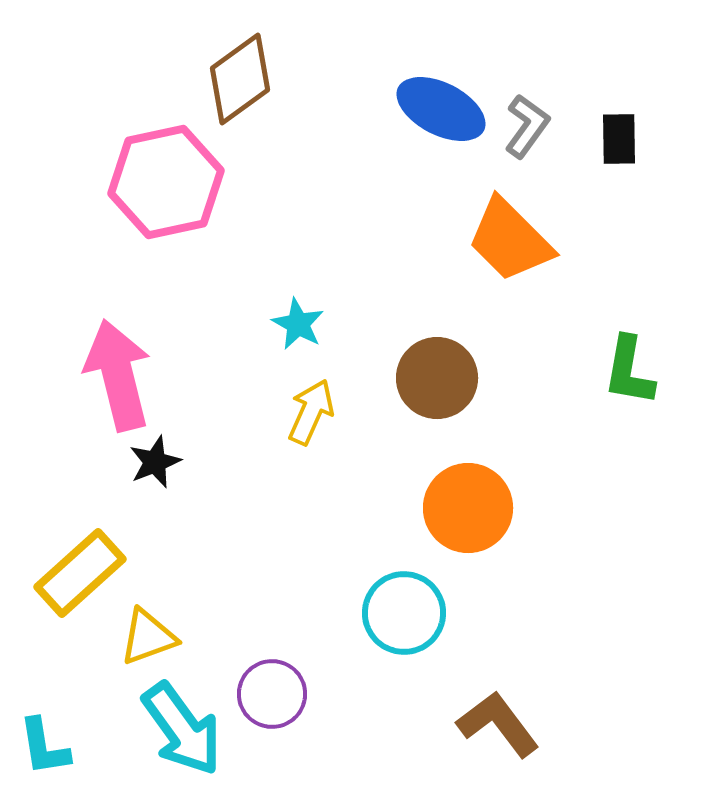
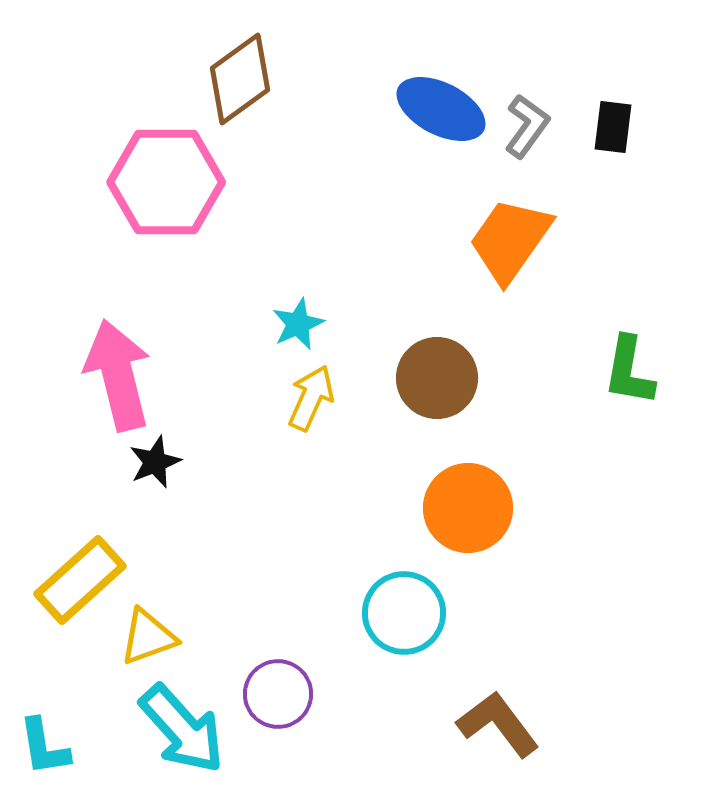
black rectangle: moved 6 px left, 12 px up; rotated 8 degrees clockwise
pink hexagon: rotated 12 degrees clockwise
orange trapezoid: rotated 80 degrees clockwise
cyan star: rotated 20 degrees clockwise
yellow arrow: moved 14 px up
yellow rectangle: moved 7 px down
purple circle: moved 6 px right
cyan arrow: rotated 6 degrees counterclockwise
